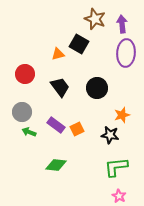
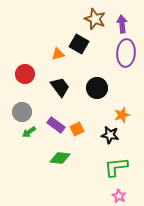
green arrow: rotated 56 degrees counterclockwise
green diamond: moved 4 px right, 7 px up
